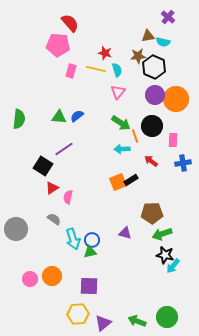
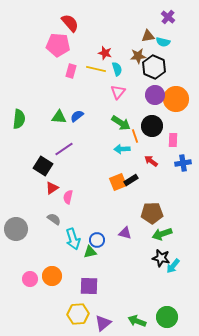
cyan semicircle at (117, 70): moved 1 px up
blue circle at (92, 240): moved 5 px right
black star at (165, 255): moved 4 px left, 3 px down
